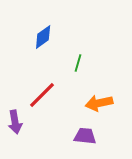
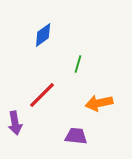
blue diamond: moved 2 px up
green line: moved 1 px down
purple arrow: moved 1 px down
purple trapezoid: moved 9 px left
